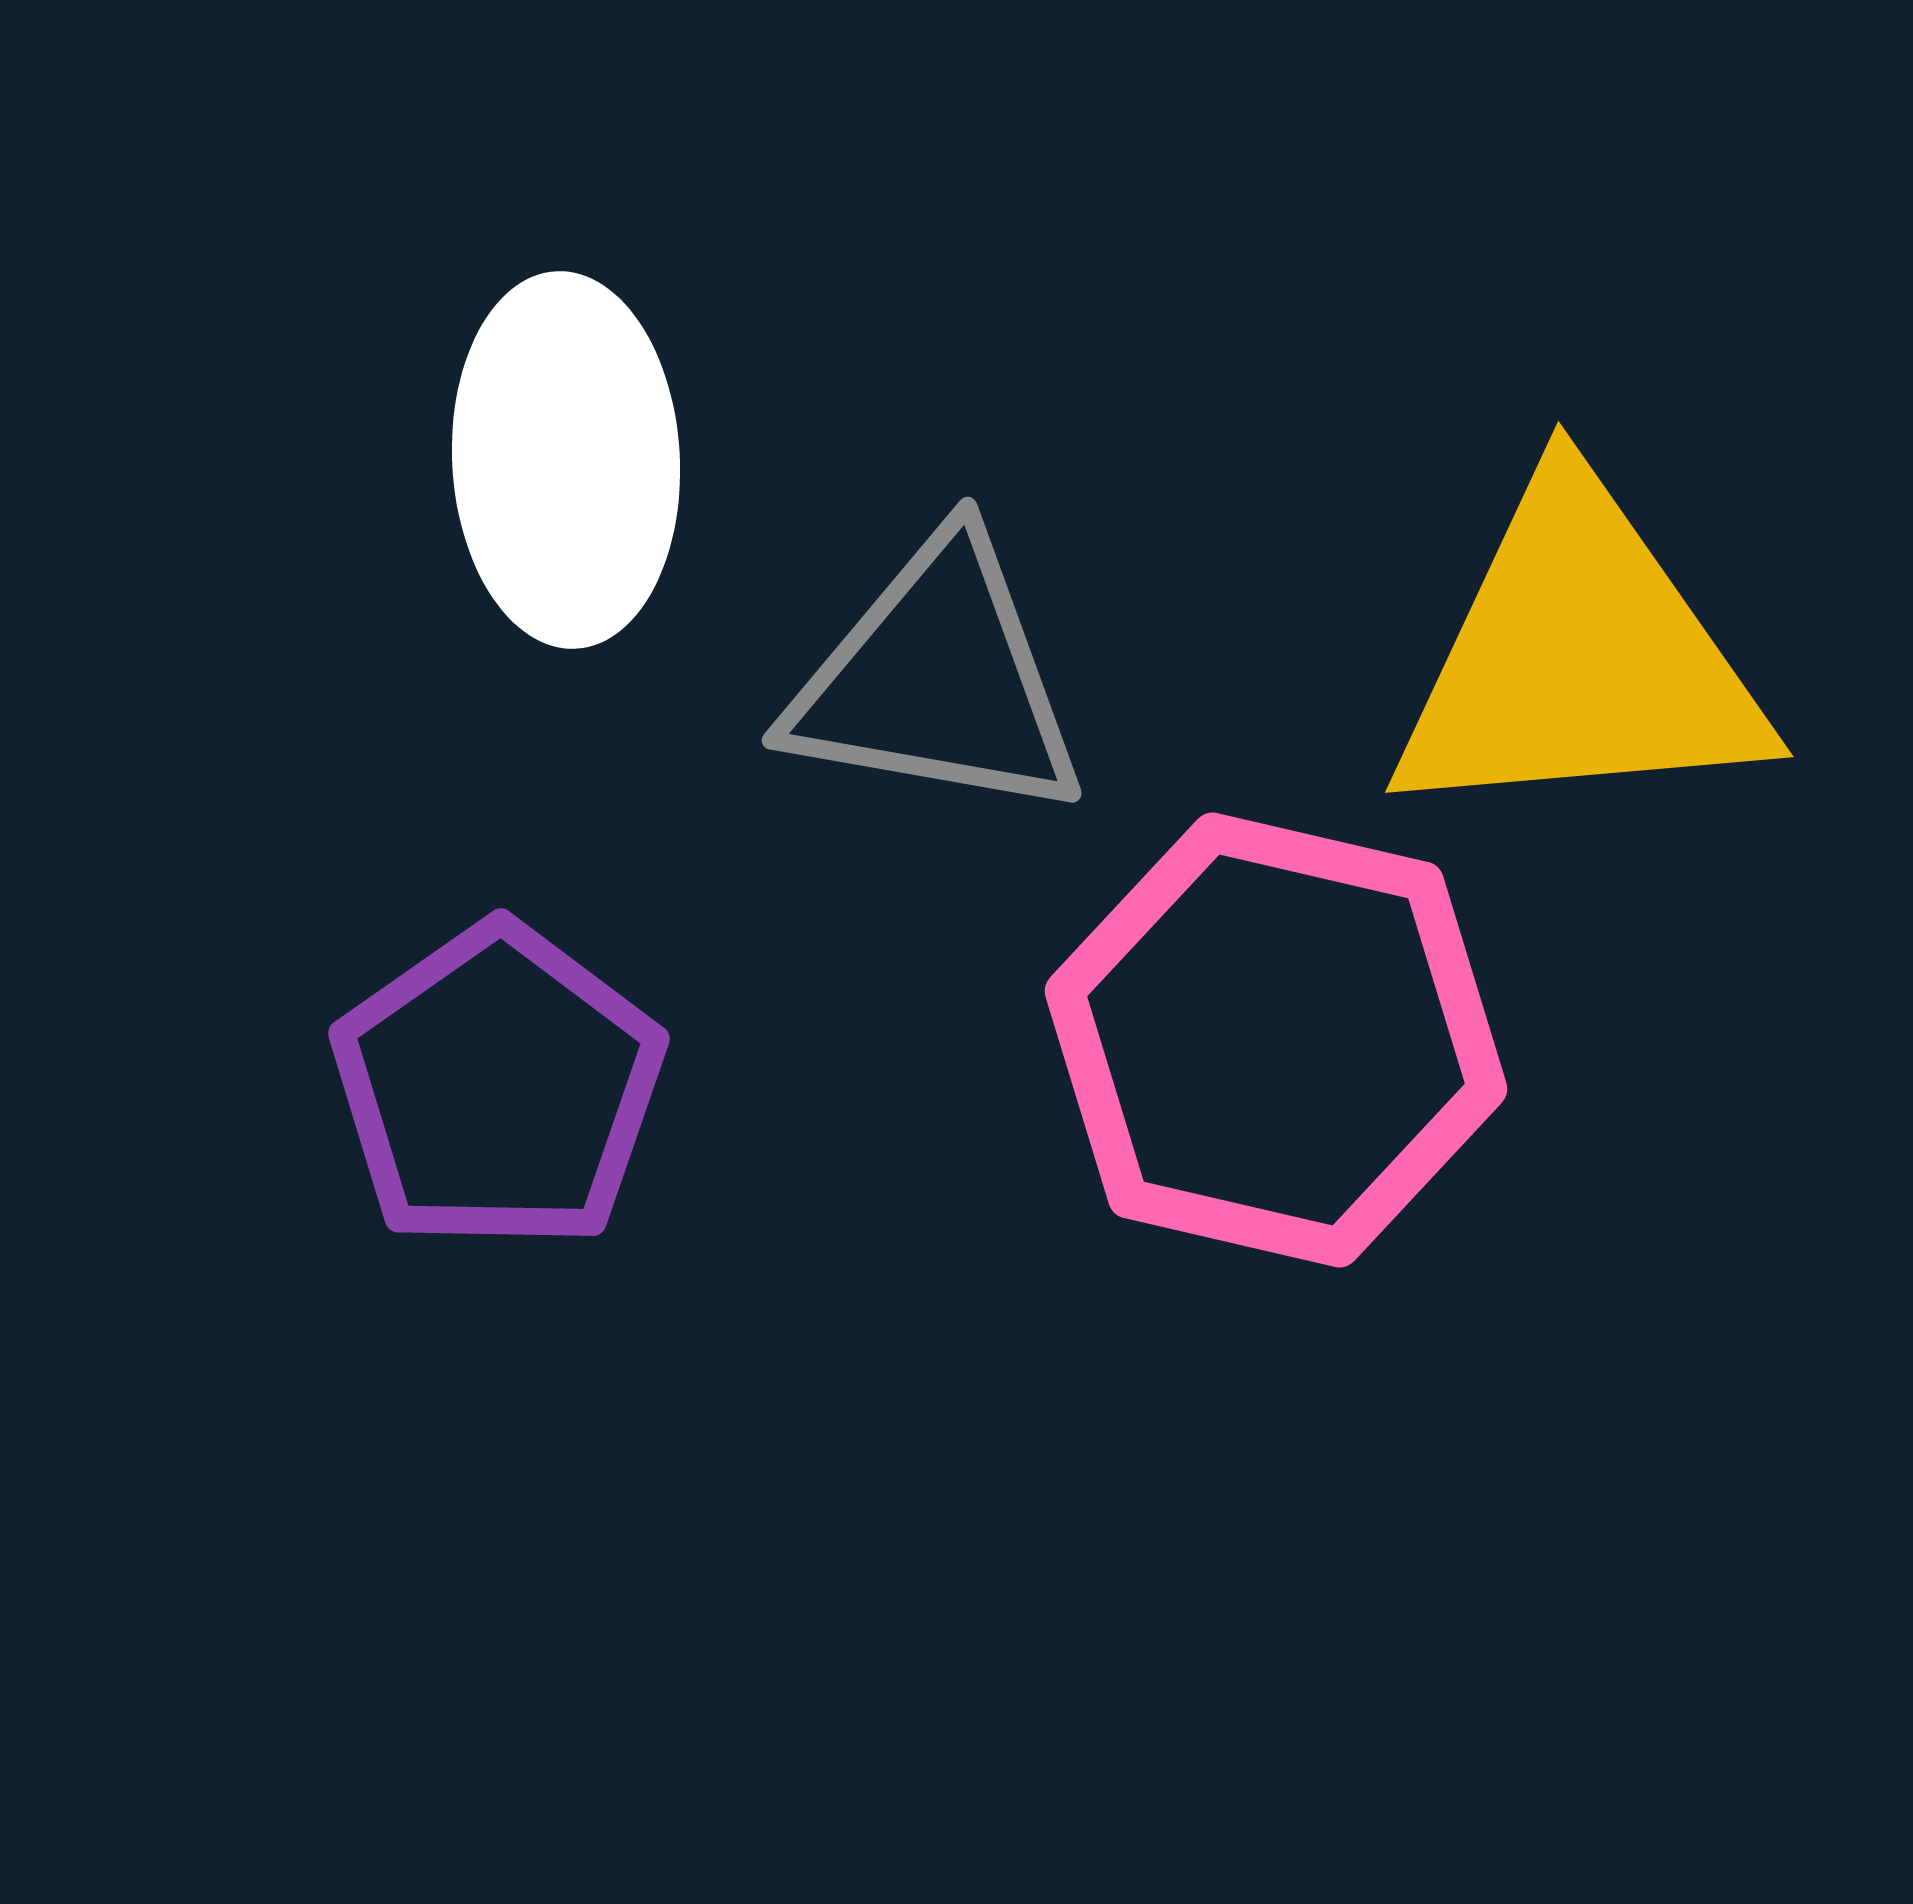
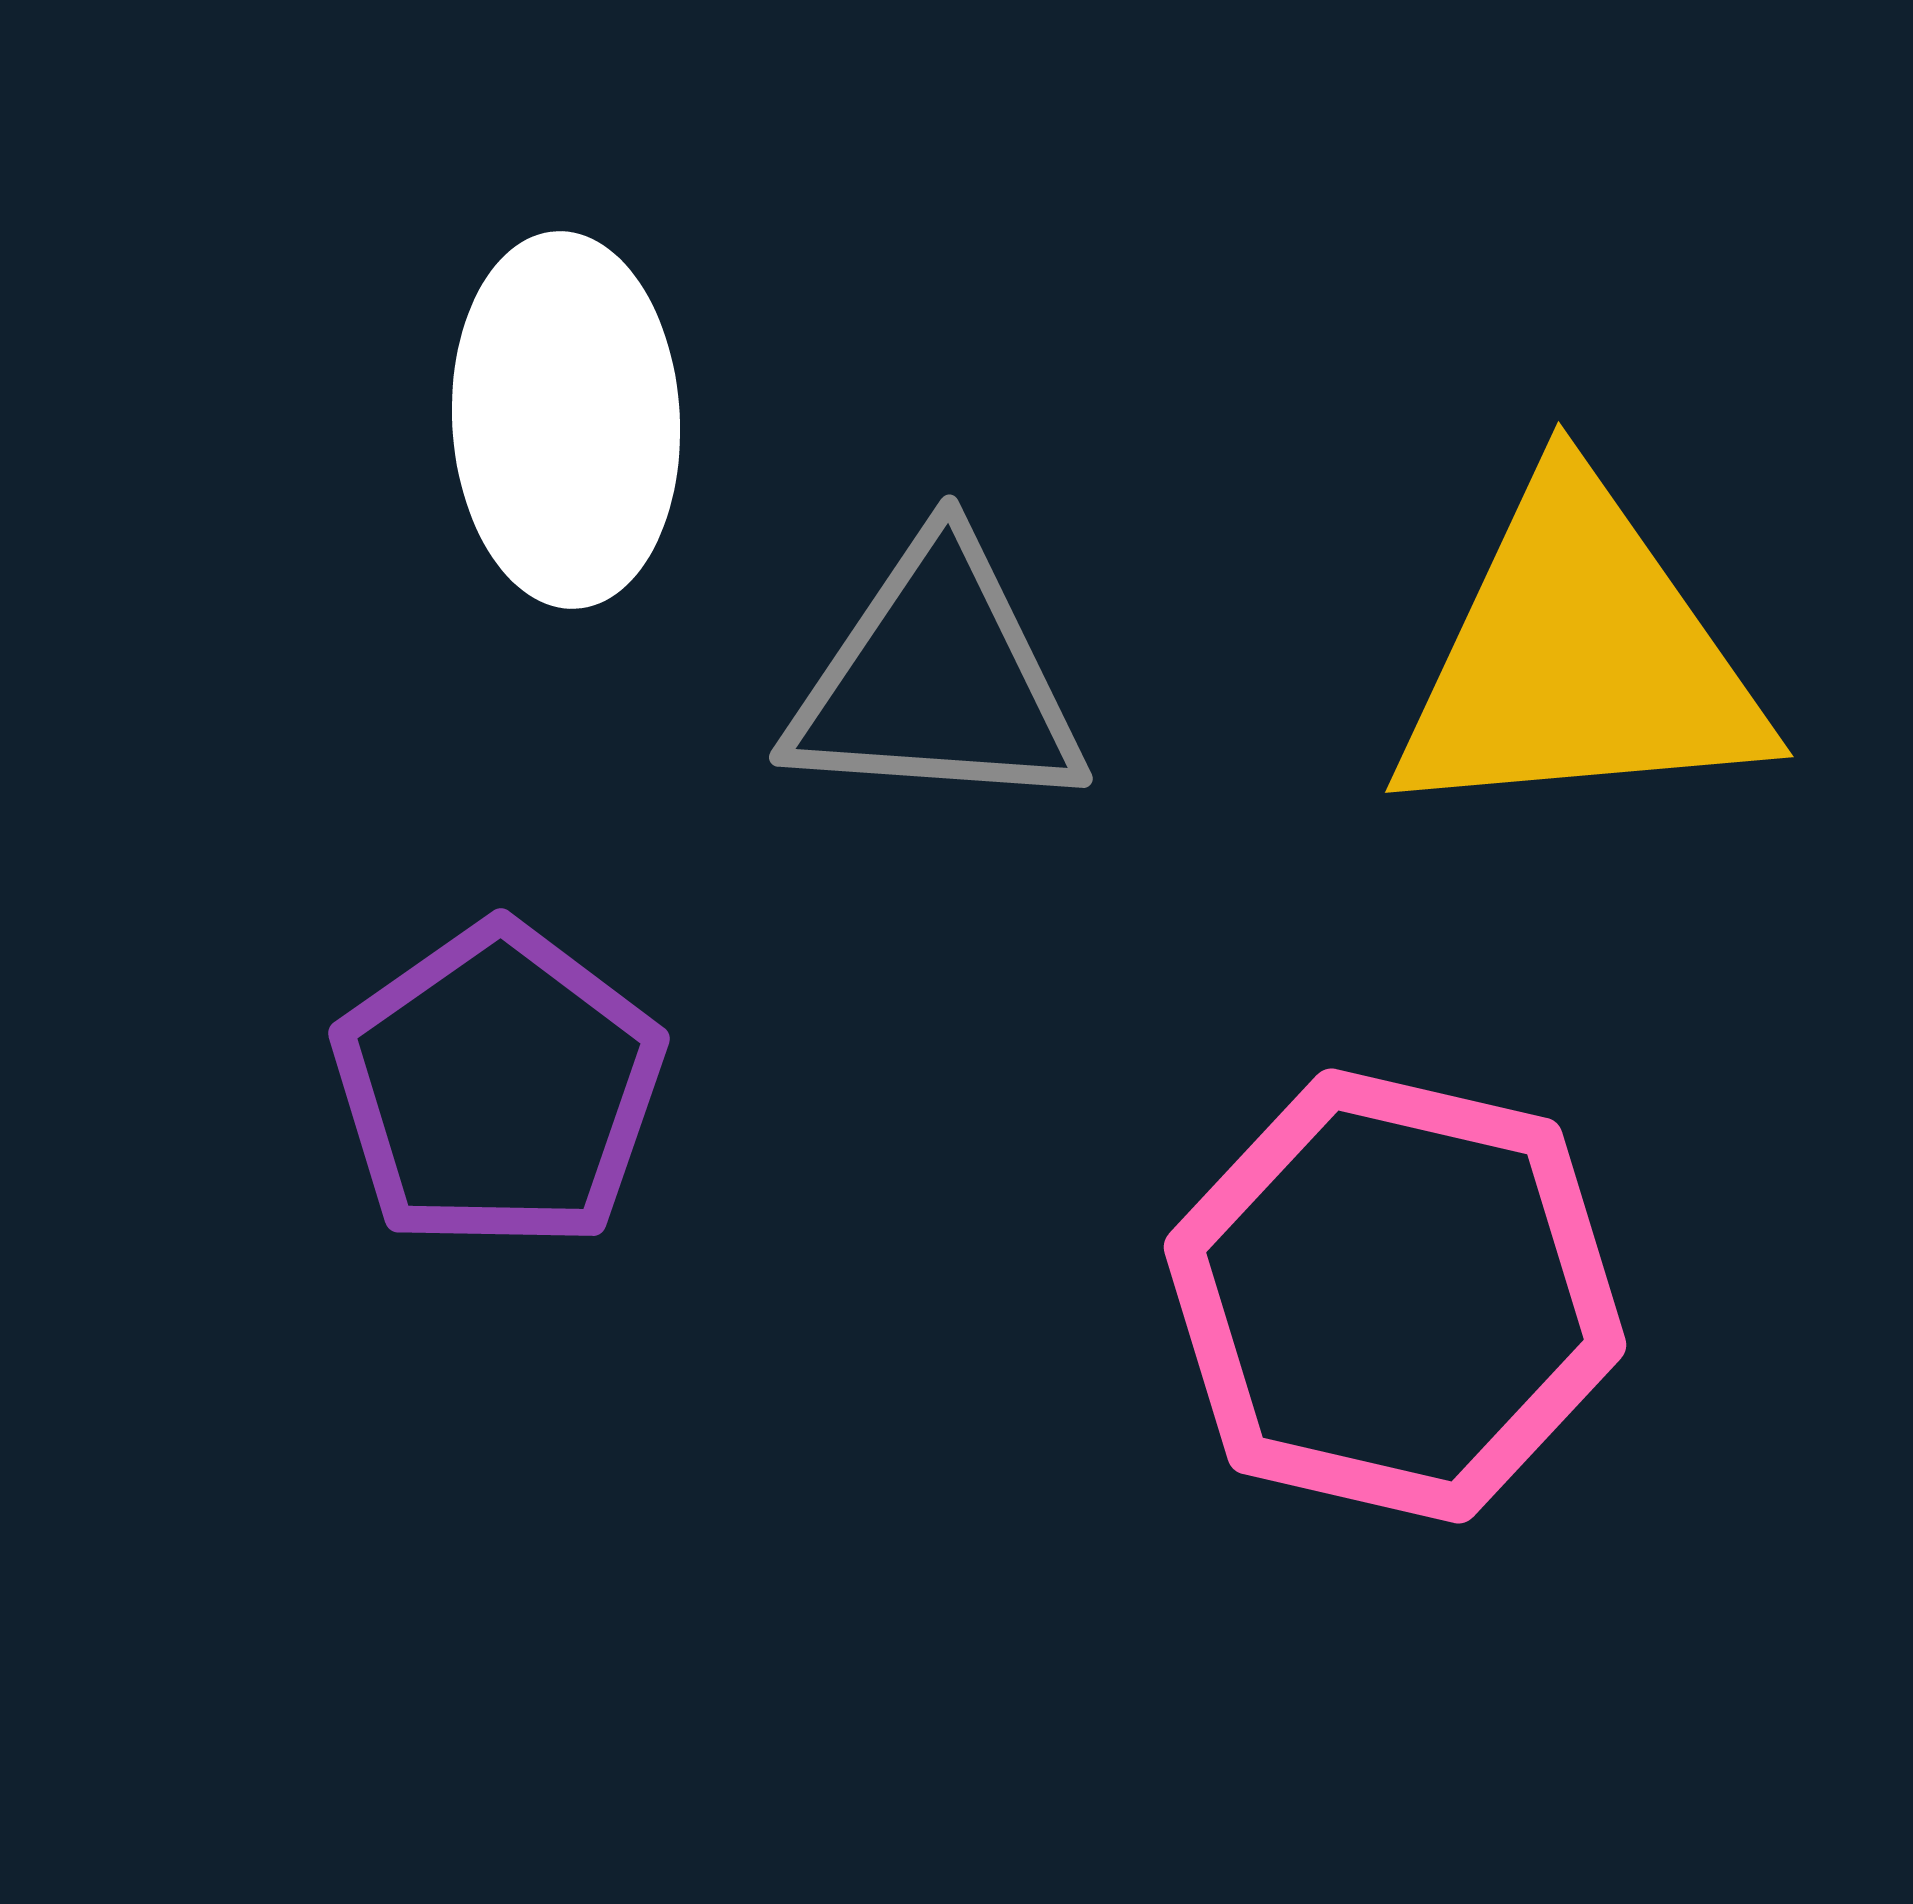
white ellipse: moved 40 px up
gray triangle: rotated 6 degrees counterclockwise
pink hexagon: moved 119 px right, 256 px down
